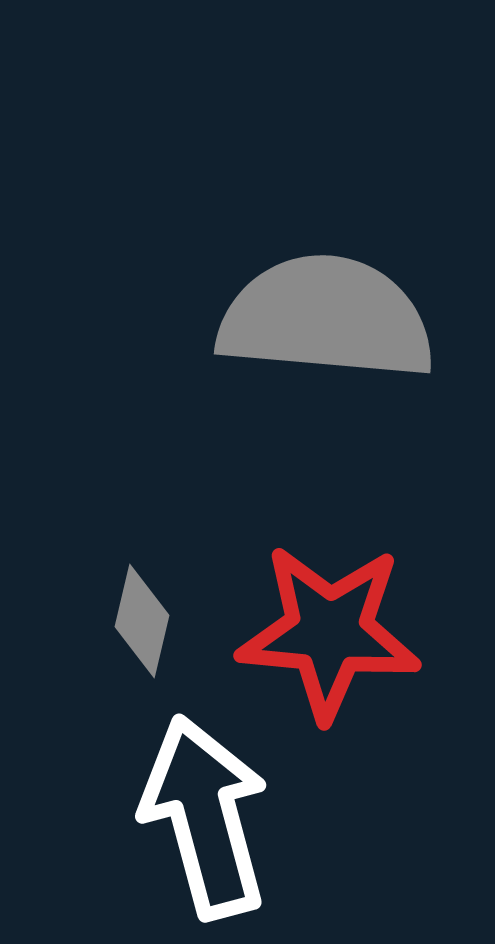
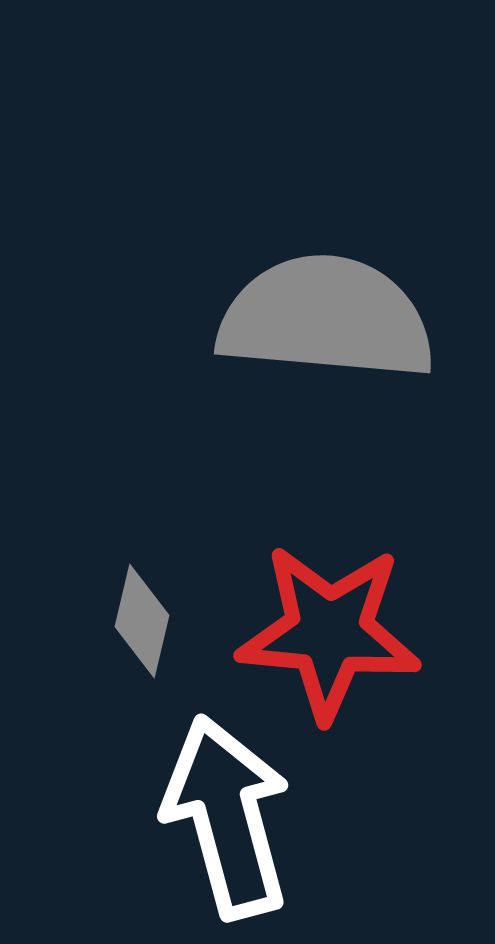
white arrow: moved 22 px right
